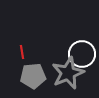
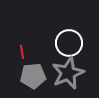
white circle: moved 13 px left, 11 px up
